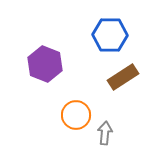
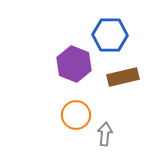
purple hexagon: moved 29 px right
brown rectangle: rotated 20 degrees clockwise
gray arrow: moved 1 px down
